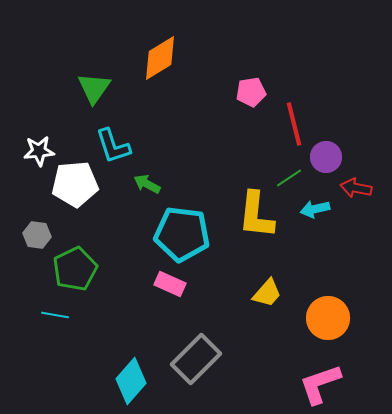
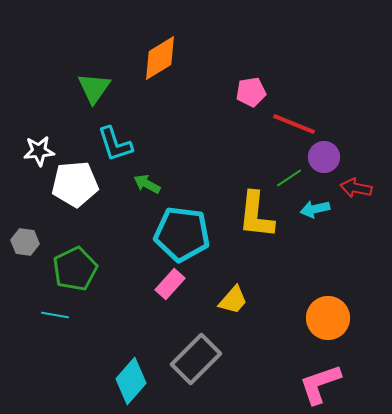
red line: rotated 54 degrees counterclockwise
cyan L-shape: moved 2 px right, 2 px up
purple circle: moved 2 px left
gray hexagon: moved 12 px left, 7 px down
pink rectangle: rotated 72 degrees counterclockwise
yellow trapezoid: moved 34 px left, 7 px down
